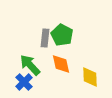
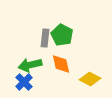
green arrow: rotated 60 degrees counterclockwise
yellow diamond: moved 2 px down; rotated 60 degrees counterclockwise
